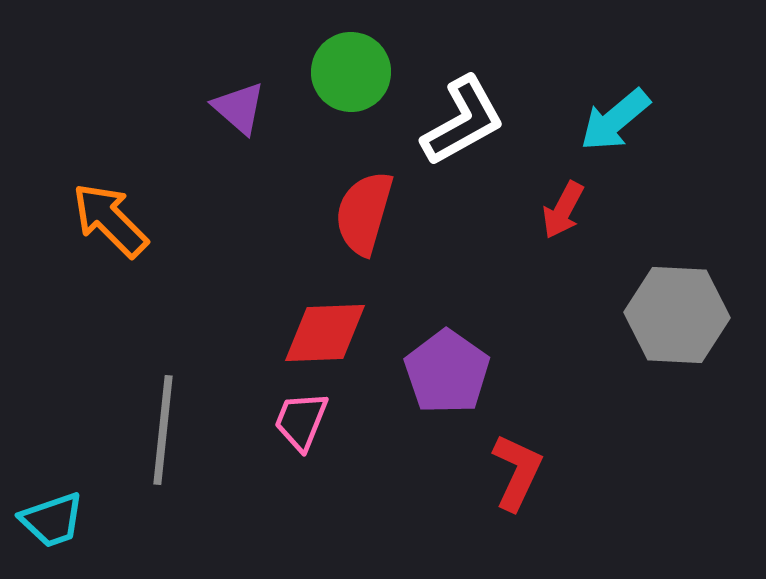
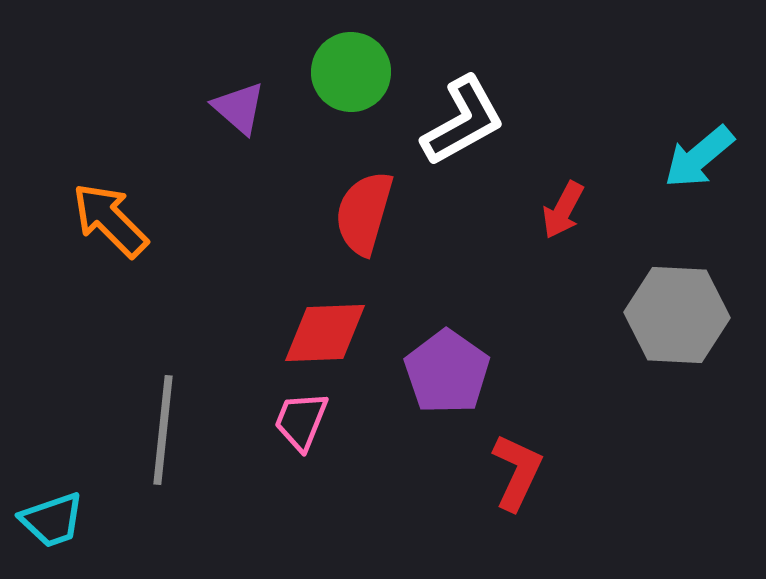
cyan arrow: moved 84 px right, 37 px down
